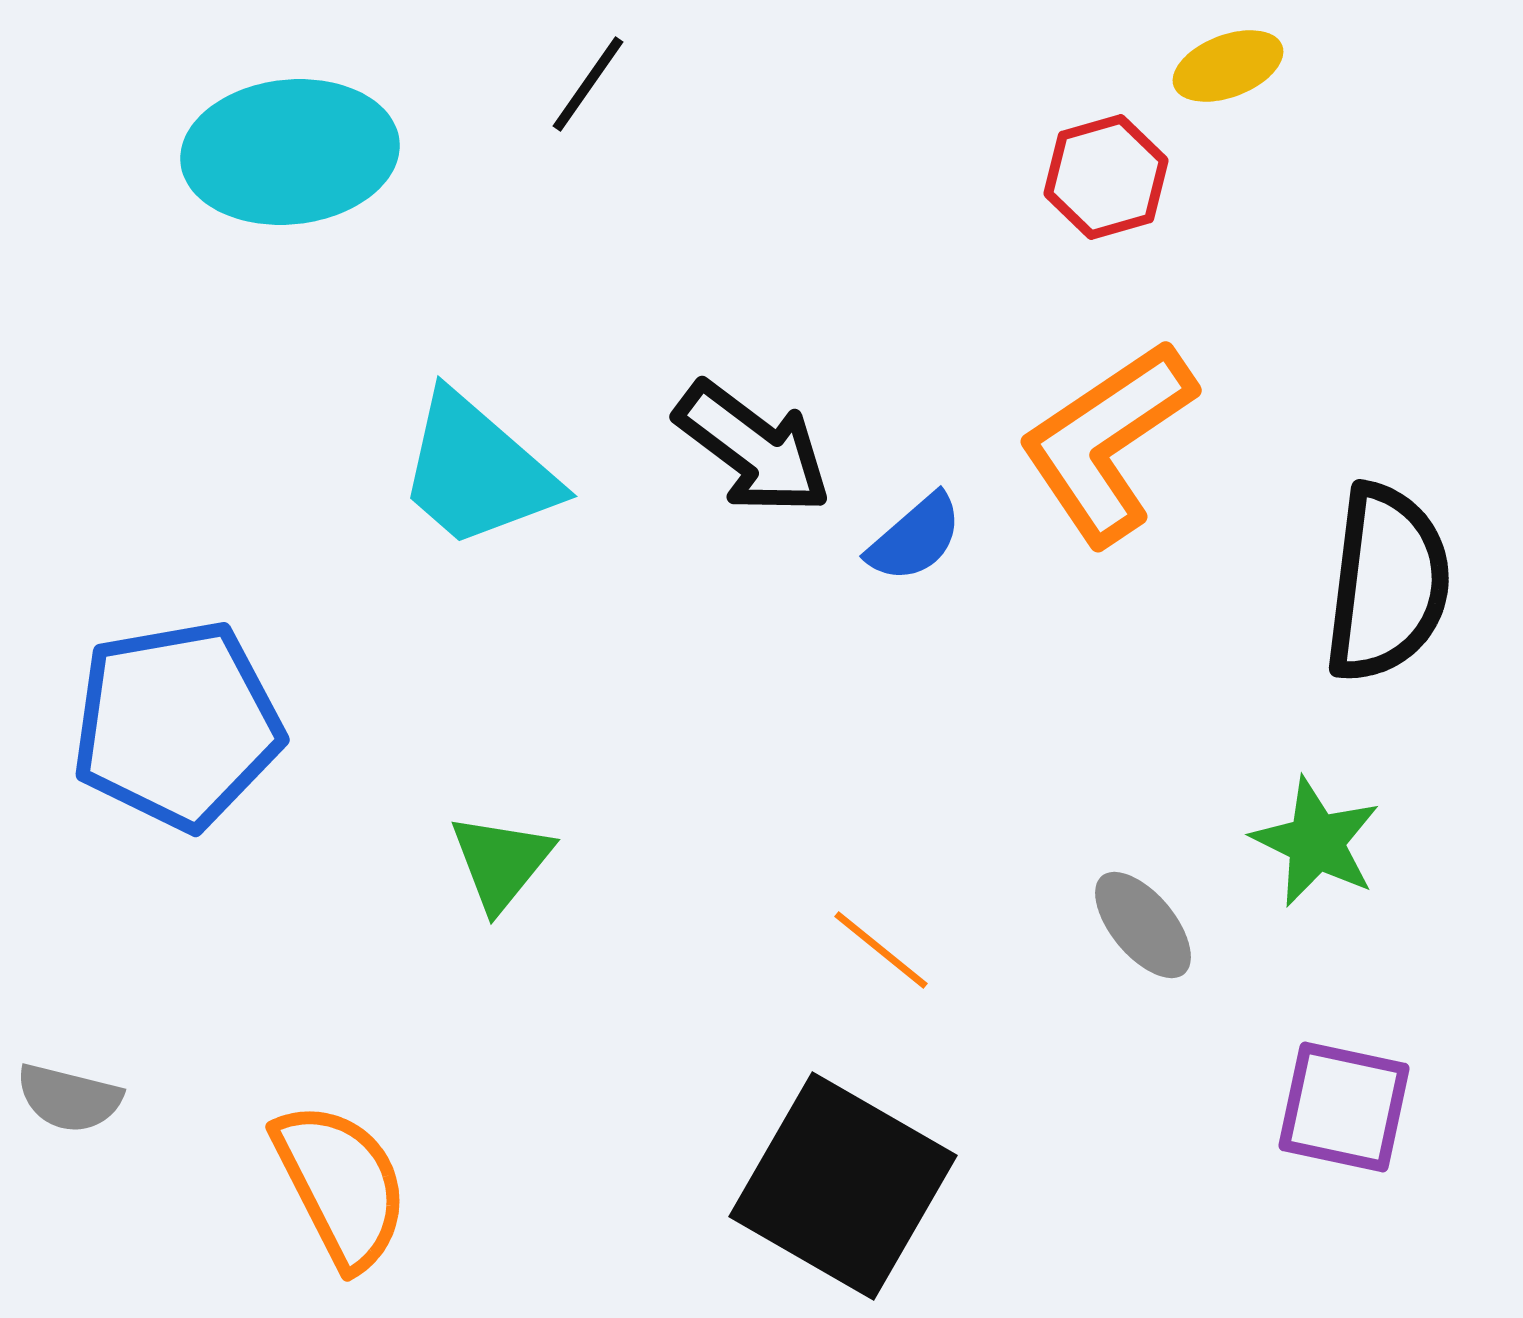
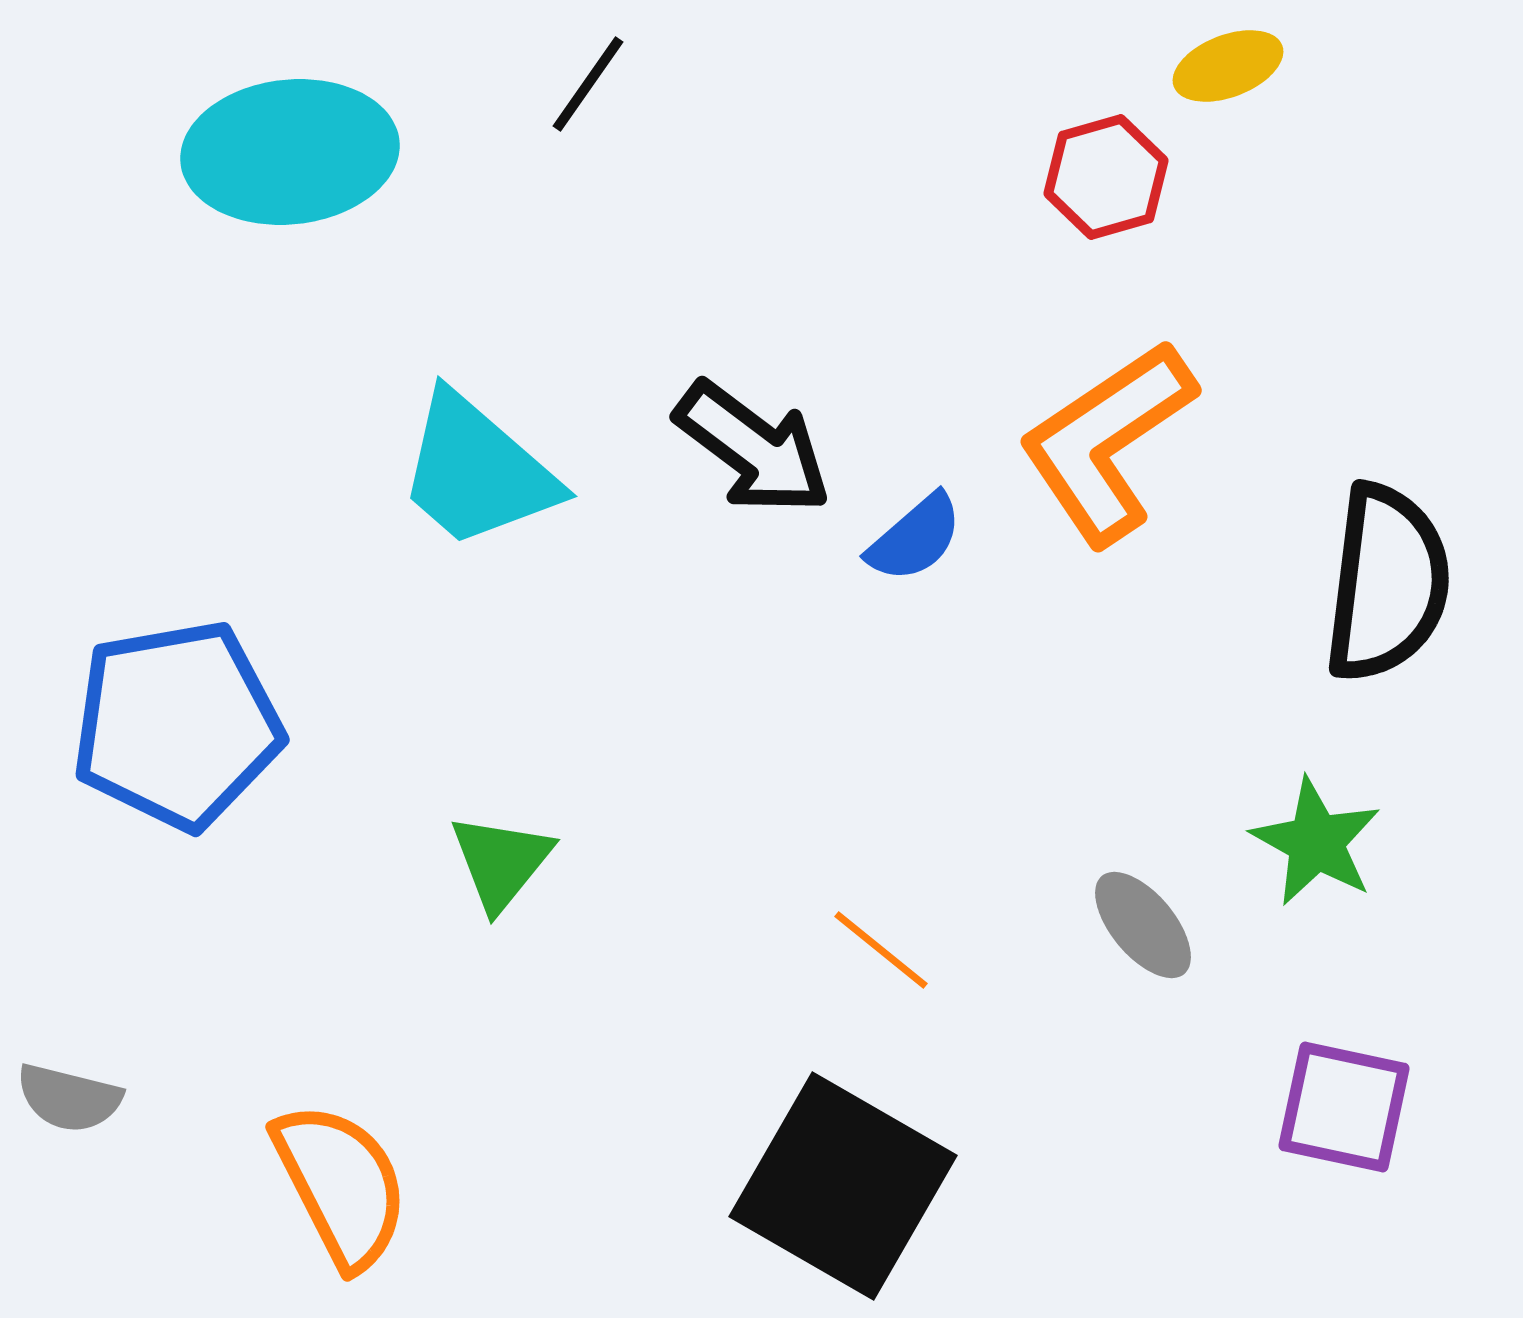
green star: rotated 3 degrees clockwise
